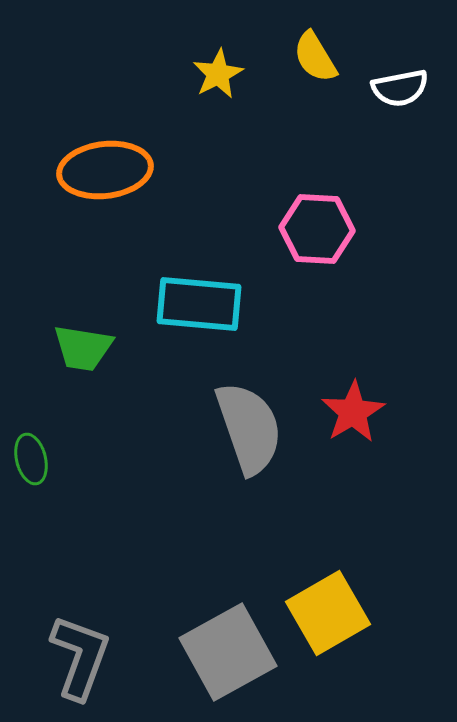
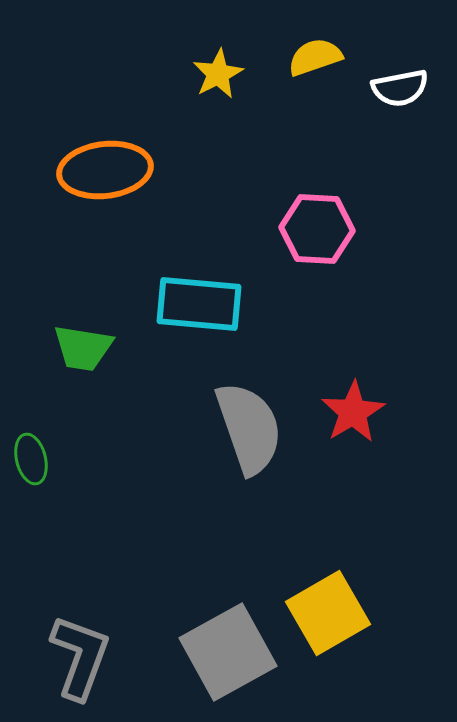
yellow semicircle: rotated 102 degrees clockwise
